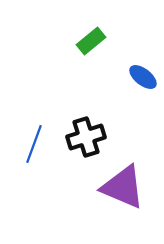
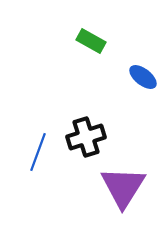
green rectangle: rotated 68 degrees clockwise
blue line: moved 4 px right, 8 px down
purple triangle: rotated 39 degrees clockwise
